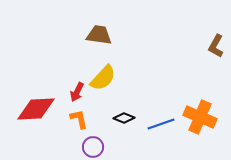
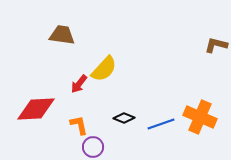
brown trapezoid: moved 37 px left
brown L-shape: moved 1 px up; rotated 75 degrees clockwise
yellow semicircle: moved 1 px right, 9 px up
red arrow: moved 2 px right, 8 px up; rotated 12 degrees clockwise
orange L-shape: moved 6 px down
